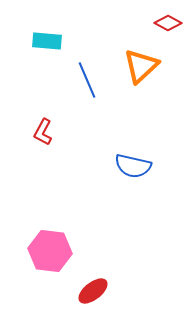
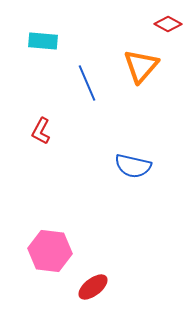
red diamond: moved 1 px down
cyan rectangle: moved 4 px left
orange triangle: rotated 6 degrees counterclockwise
blue line: moved 3 px down
red L-shape: moved 2 px left, 1 px up
red ellipse: moved 4 px up
